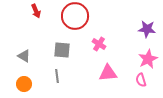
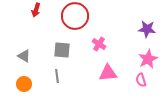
red arrow: moved 1 px up; rotated 40 degrees clockwise
